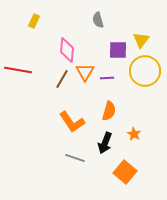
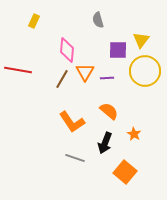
orange semicircle: rotated 66 degrees counterclockwise
